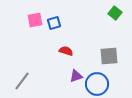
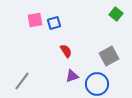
green square: moved 1 px right, 1 px down
red semicircle: rotated 40 degrees clockwise
gray square: rotated 24 degrees counterclockwise
purple triangle: moved 4 px left
